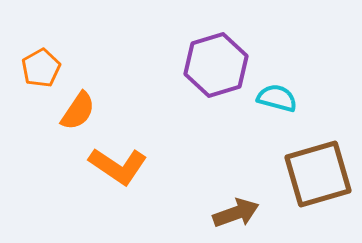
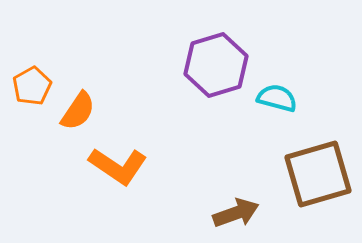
orange pentagon: moved 9 px left, 18 px down
